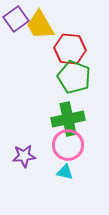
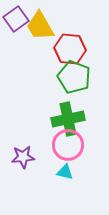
yellow trapezoid: moved 1 px down
purple star: moved 1 px left, 1 px down
